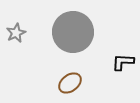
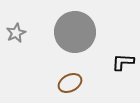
gray circle: moved 2 px right
brown ellipse: rotated 10 degrees clockwise
